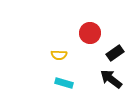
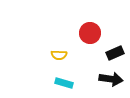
black rectangle: rotated 12 degrees clockwise
black arrow: rotated 150 degrees clockwise
